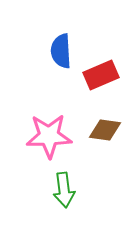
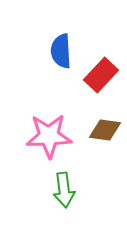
red rectangle: rotated 24 degrees counterclockwise
